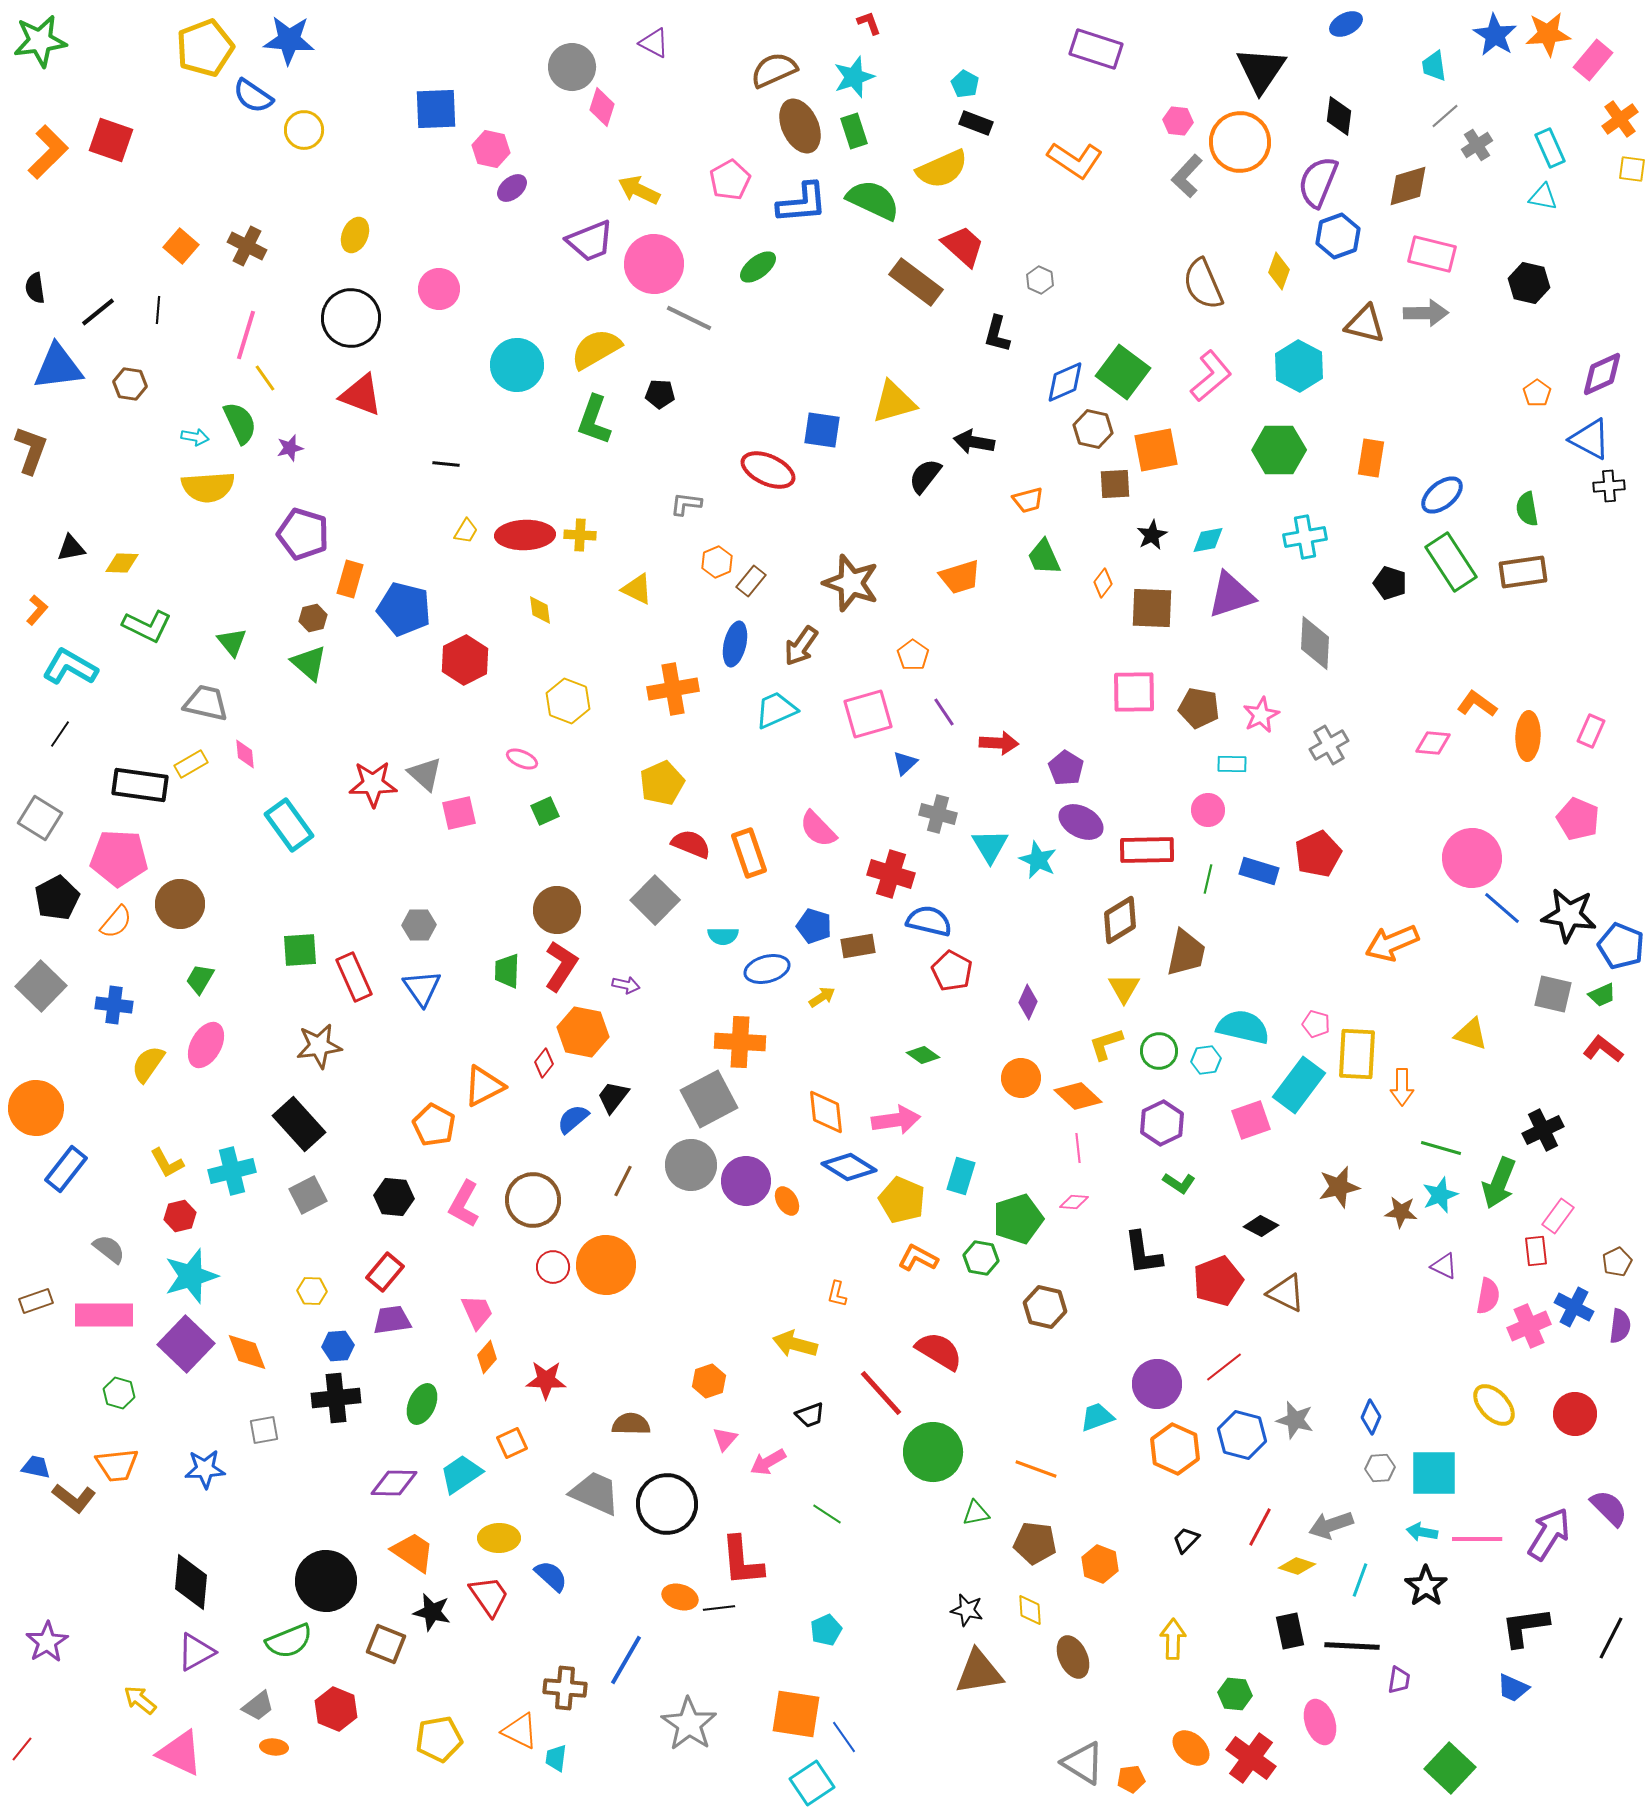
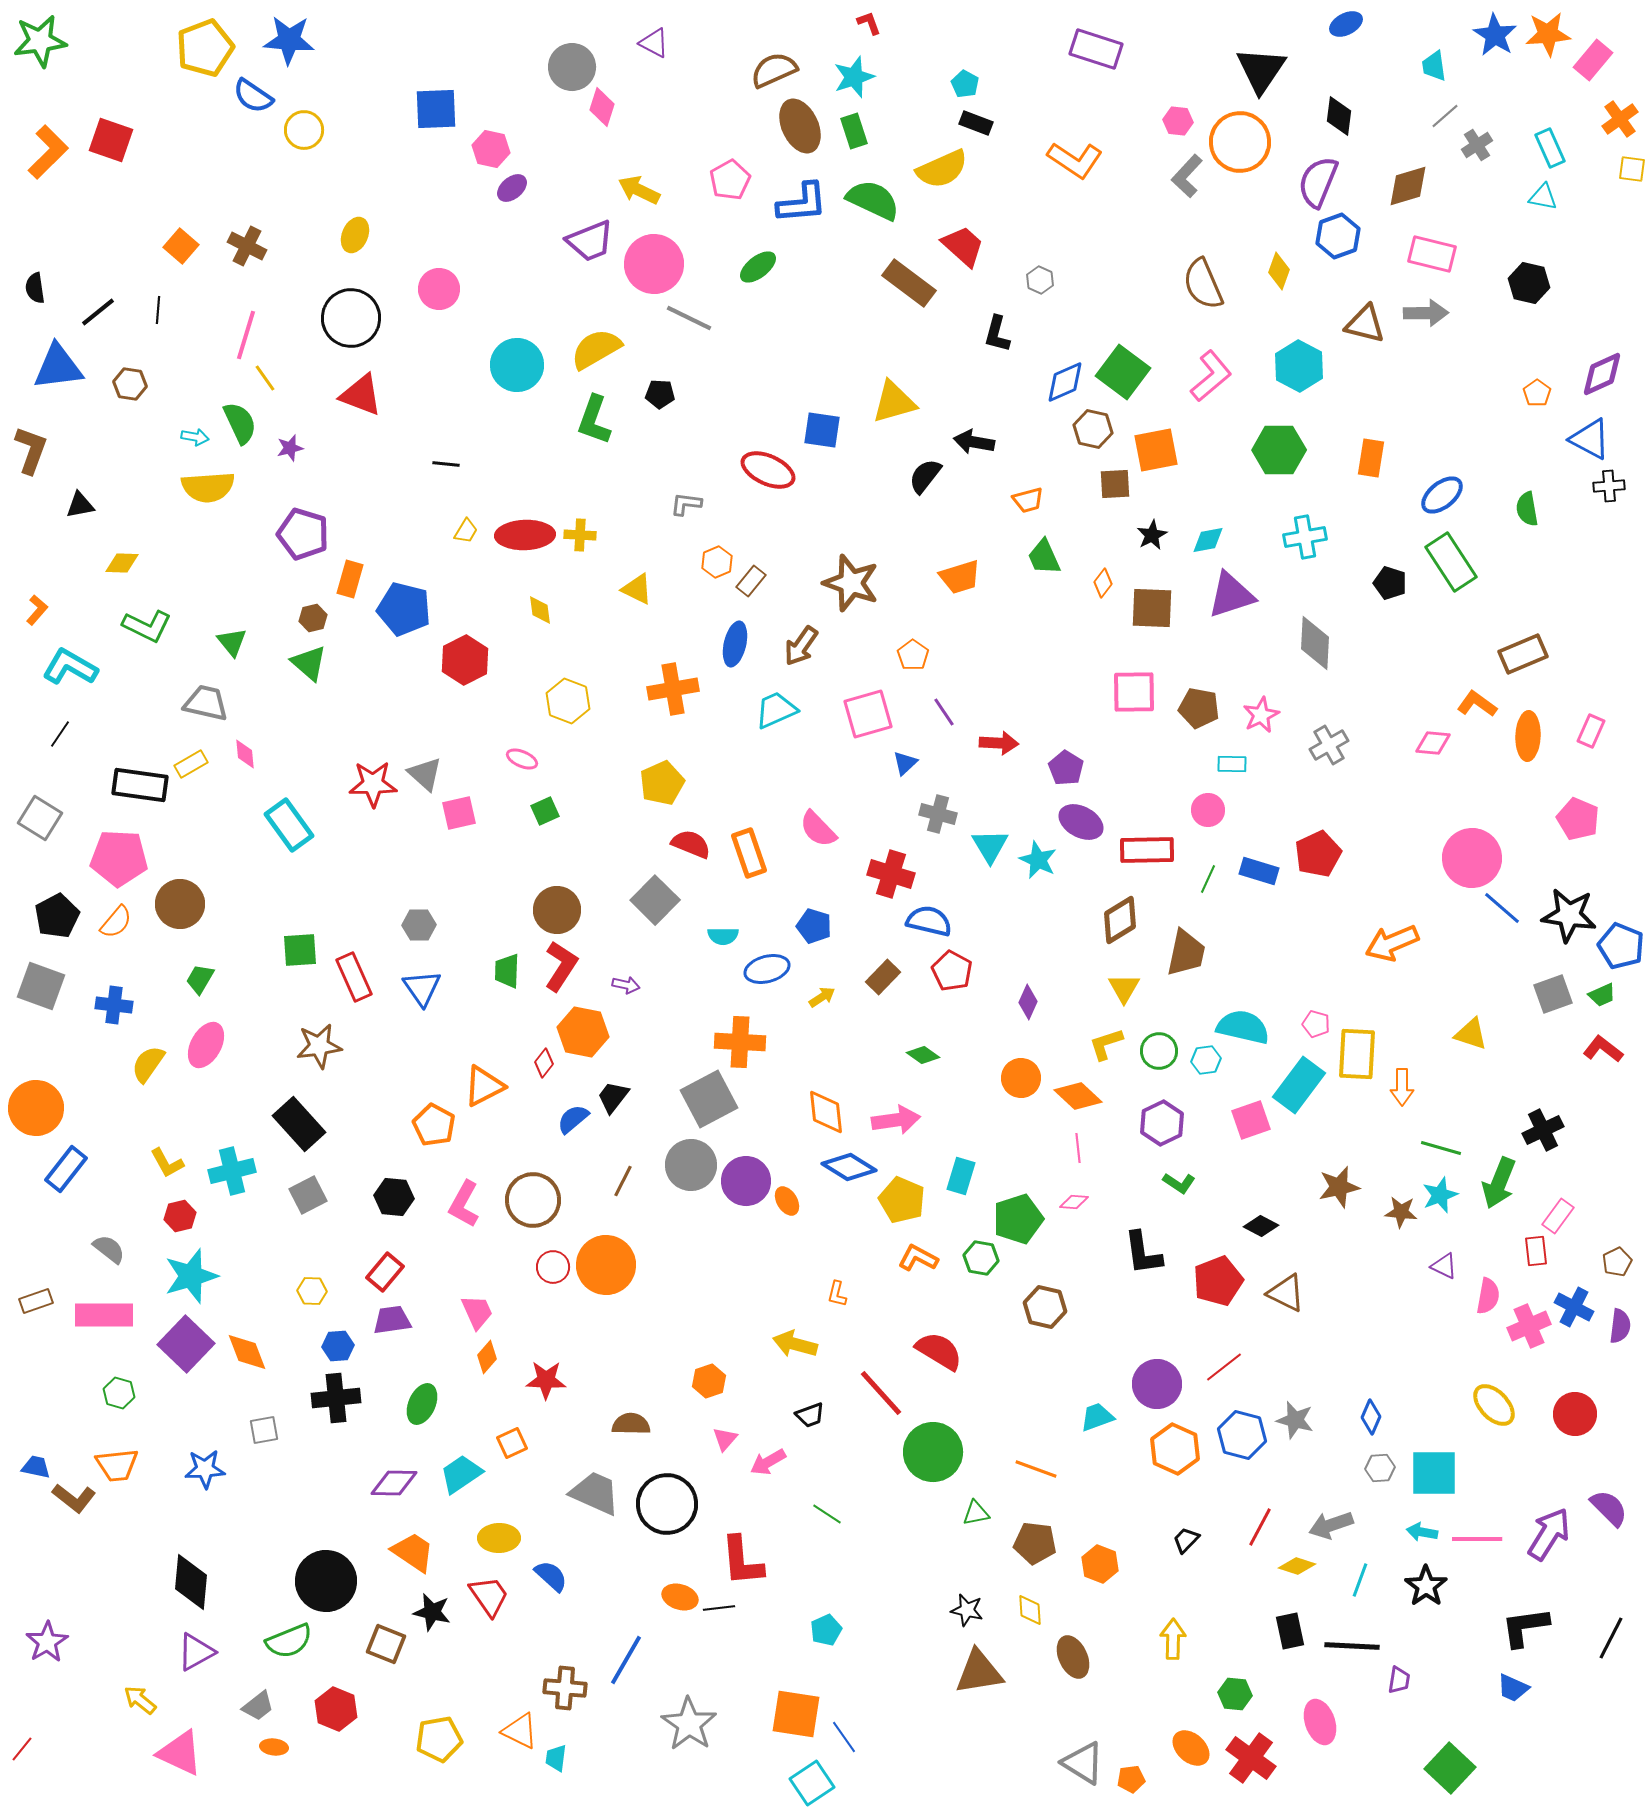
brown rectangle at (916, 282): moved 7 px left, 1 px down
black triangle at (71, 548): moved 9 px right, 43 px up
brown rectangle at (1523, 572): moved 82 px down; rotated 15 degrees counterclockwise
green line at (1208, 879): rotated 12 degrees clockwise
black pentagon at (57, 898): moved 18 px down
brown rectangle at (858, 946): moved 25 px right, 31 px down; rotated 36 degrees counterclockwise
gray square at (41, 986): rotated 24 degrees counterclockwise
gray square at (1553, 994): rotated 33 degrees counterclockwise
